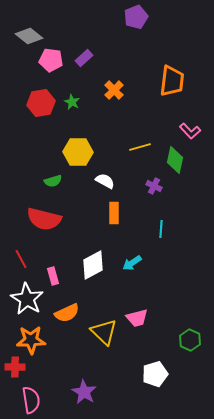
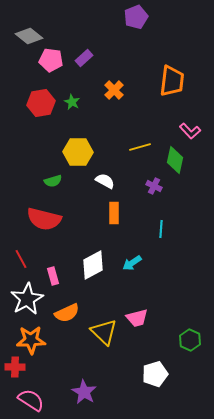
white star: rotated 12 degrees clockwise
pink semicircle: rotated 48 degrees counterclockwise
